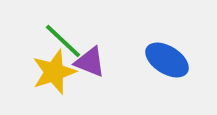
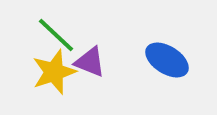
green line: moved 7 px left, 6 px up
